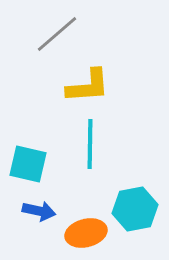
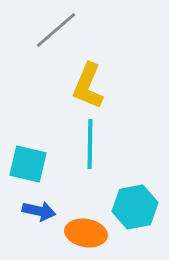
gray line: moved 1 px left, 4 px up
yellow L-shape: rotated 117 degrees clockwise
cyan hexagon: moved 2 px up
orange ellipse: rotated 24 degrees clockwise
